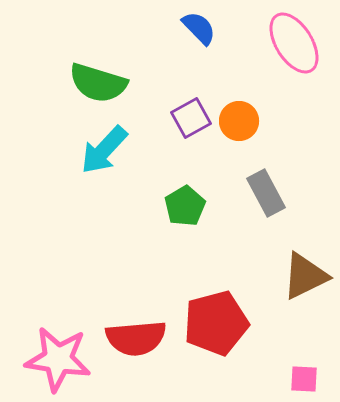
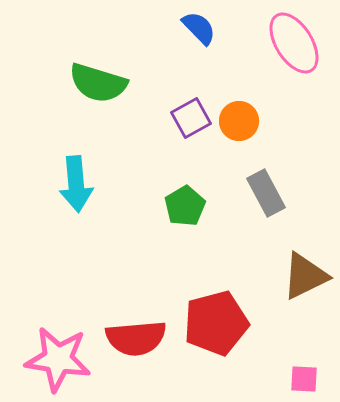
cyan arrow: moved 28 px left, 34 px down; rotated 48 degrees counterclockwise
